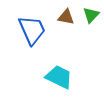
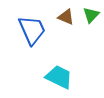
brown triangle: rotated 12 degrees clockwise
